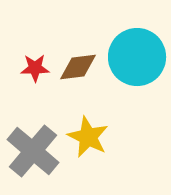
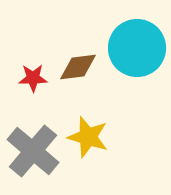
cyan circle: moved 9 px up
red star: moved 2 px left, 10 px down
yellow star: rotated 9 degrees counterclockwise
